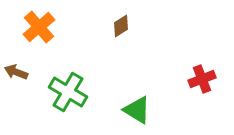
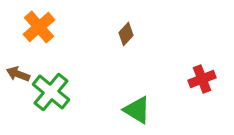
brown diamond: moved 5 px right, 8 px down; rotated 15 degrees counterclockwise
brown arrow: moved 2 px right, 2 px down
green cross: moved 17 px left; rotated 9 degrees clockwise
